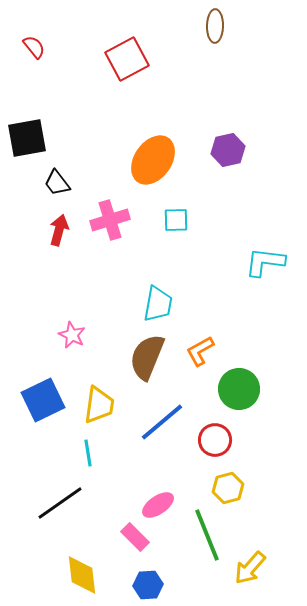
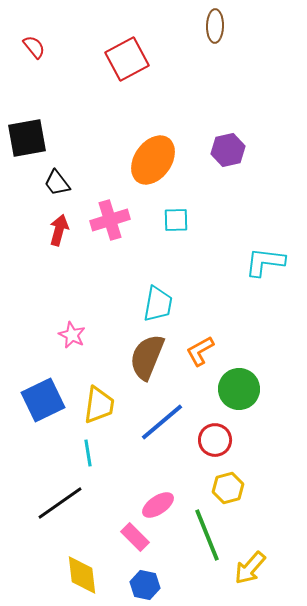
blue hexagon: moved 3 px left; rotated 16 degrees clockwise
